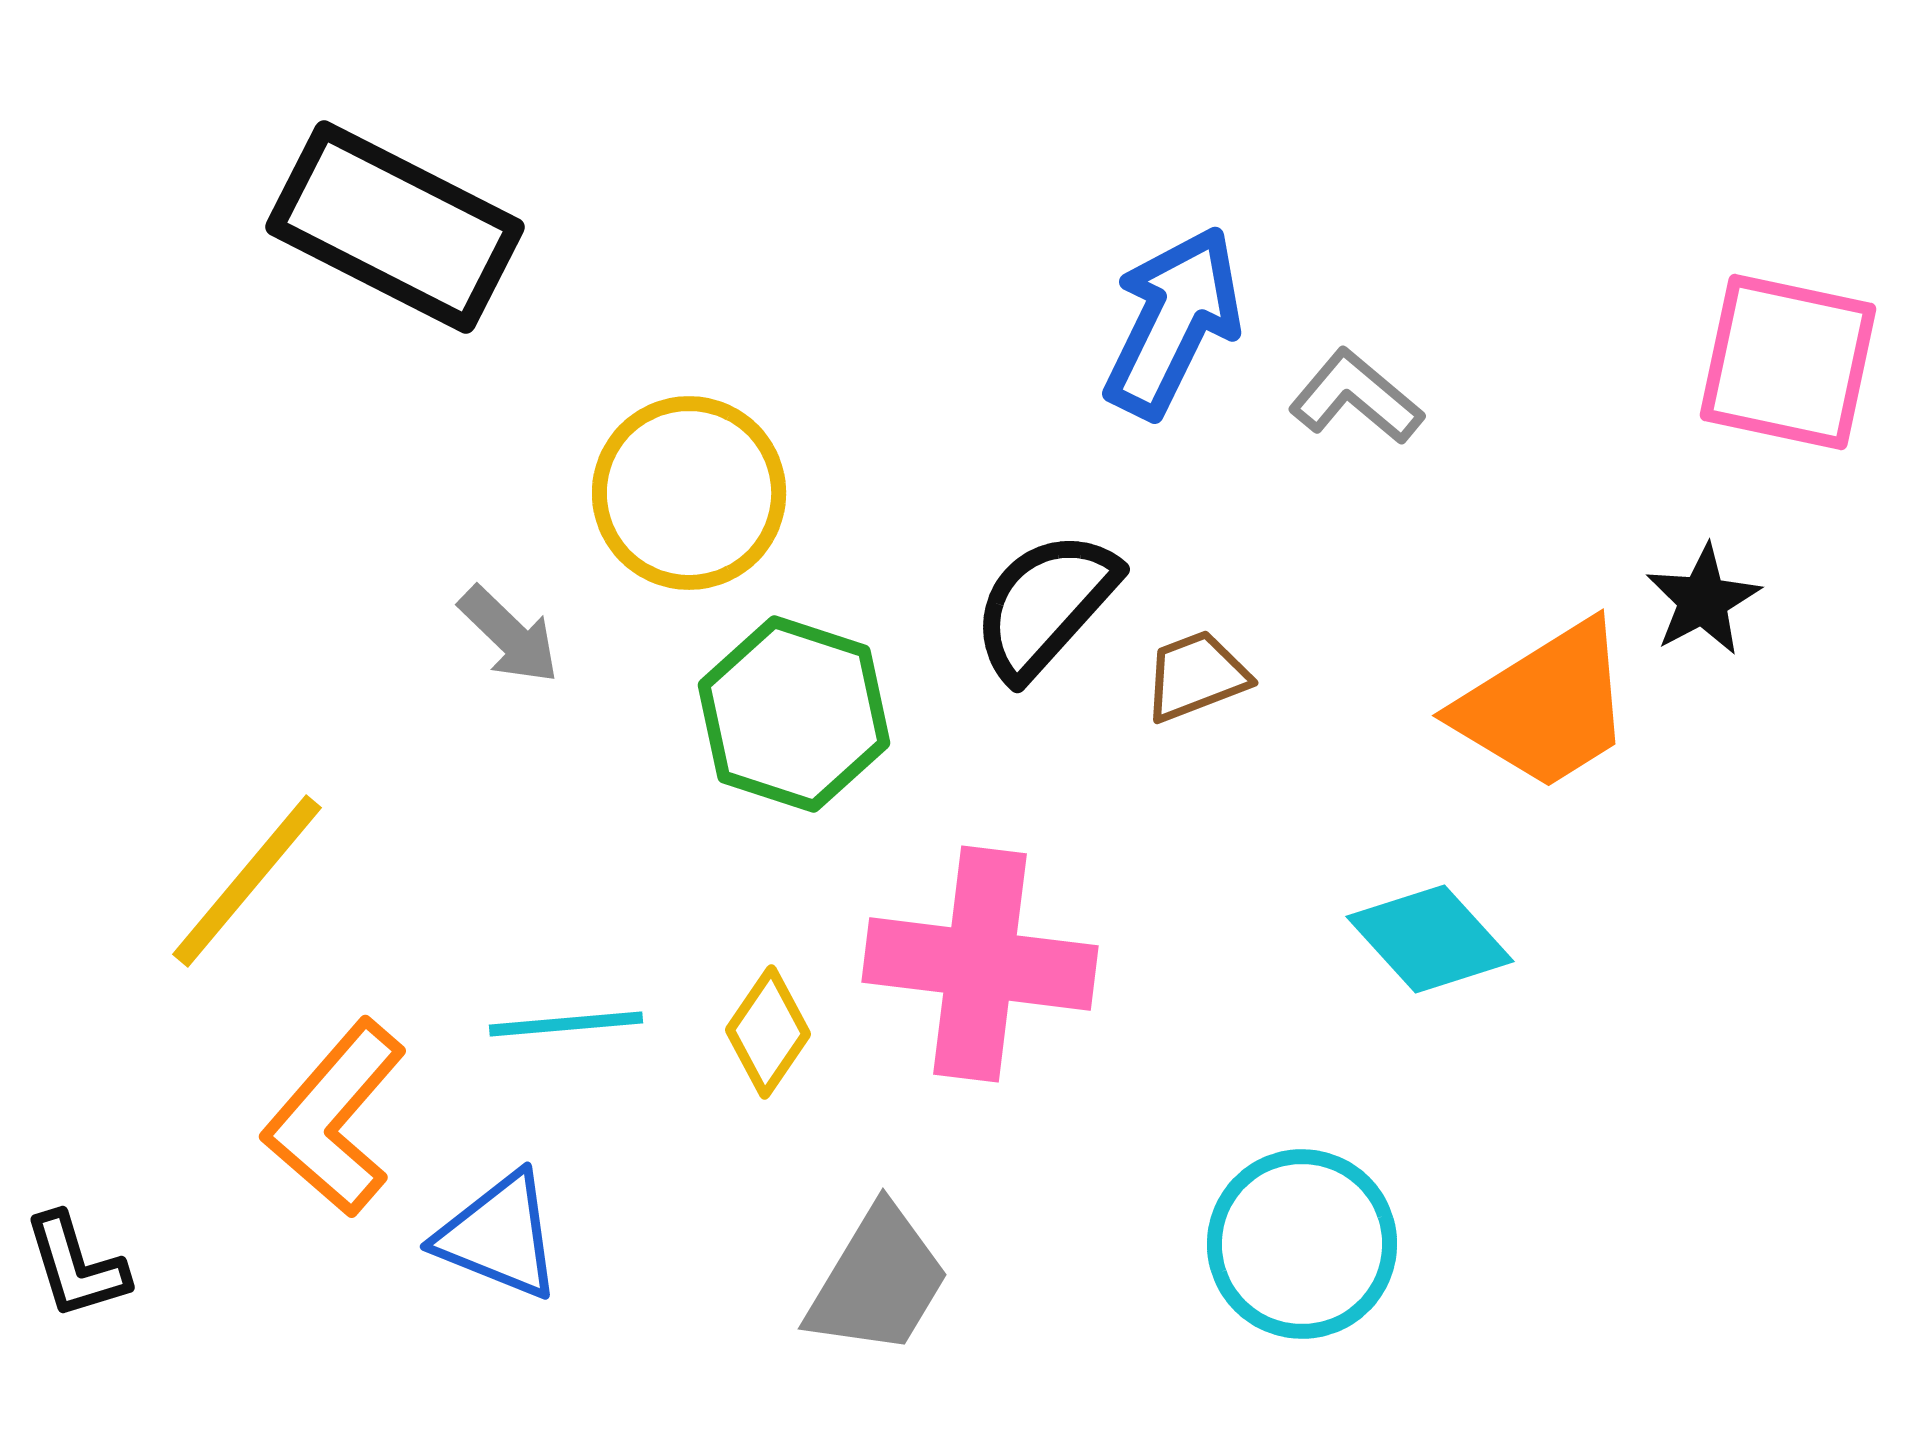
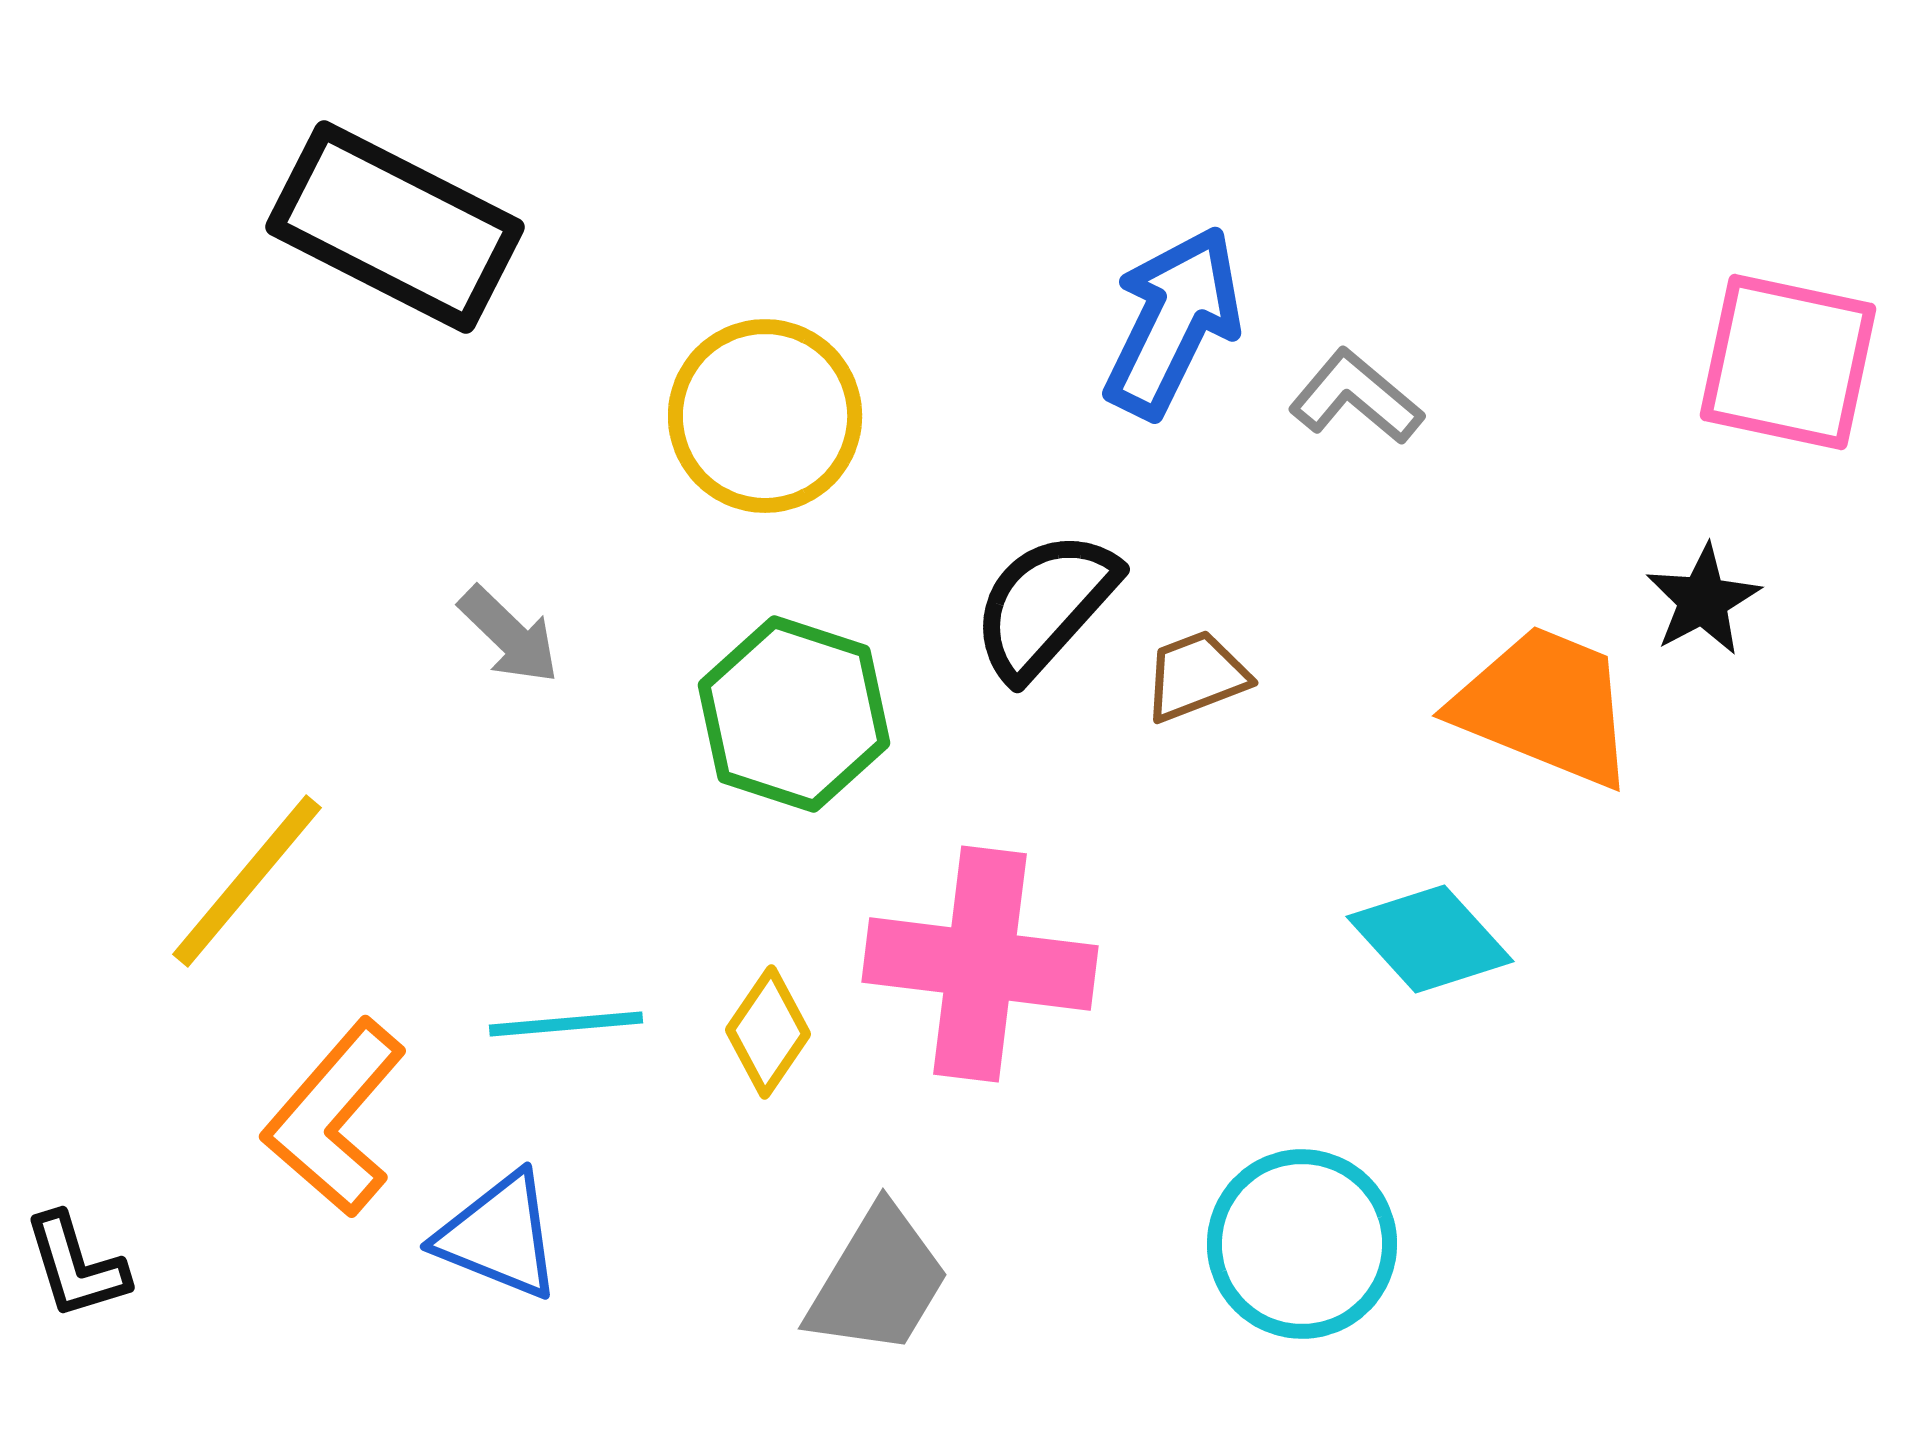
yellow circle: moved 76 px right, 77 px up
orange trapezoid: rotated 126 degrees counterclockwise
